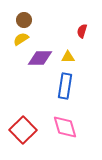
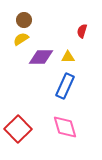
purple diamond: moved 1 px right, 1 px up
blue rectangle: rotated 15 degrees clockwise
red square: moved 5 px left, 1 px up
